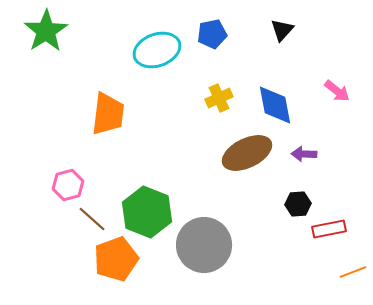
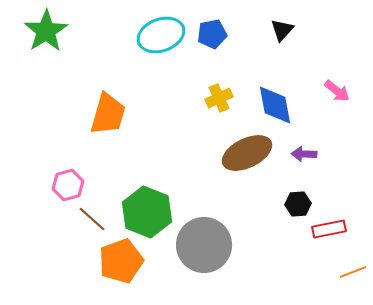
cyan ellipse: moved 4 px right, 15 px up
orange trapezoid: rotated 9 degrees clockwise
orange pentagon: moved 5 px right, 2 px down
